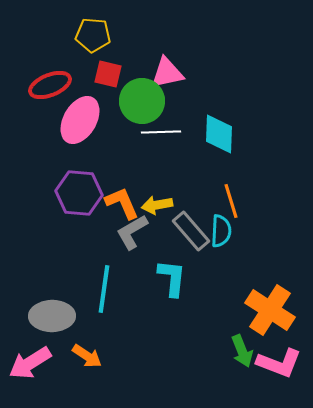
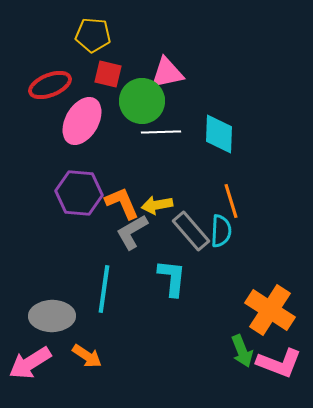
pink ellipse: moved 2 px right, 1 px down
